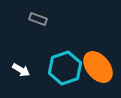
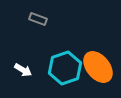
white arrow: moved 2 px right
